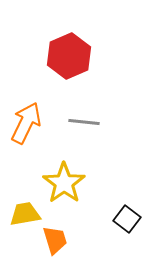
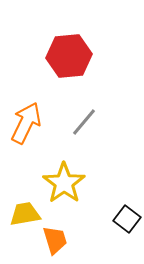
red hexagon: rotated 18 degrees clockwise
gray line: rotated 56 degrees counterclockwise
